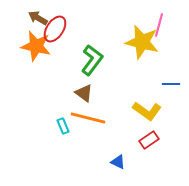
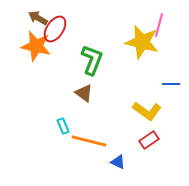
green L-shape: rotated 16 degrees counterclockwise
orange line: moved 1 px right, 23 px down
